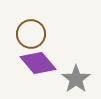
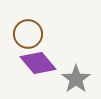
brown circle: moved 3 px left
